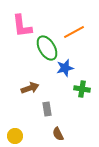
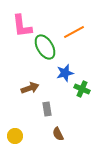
green ellipse: moved 2 px left, 1 px up
blue star: moved 5 px down
green cross: rotated 14 degrees clockwise
